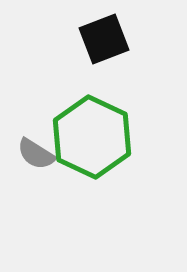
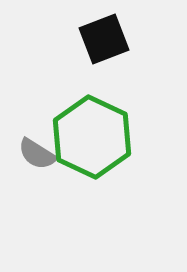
gray semicircle: moved 1 px right
